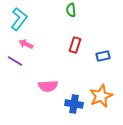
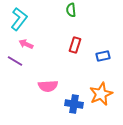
orange star: moved 2 px up
